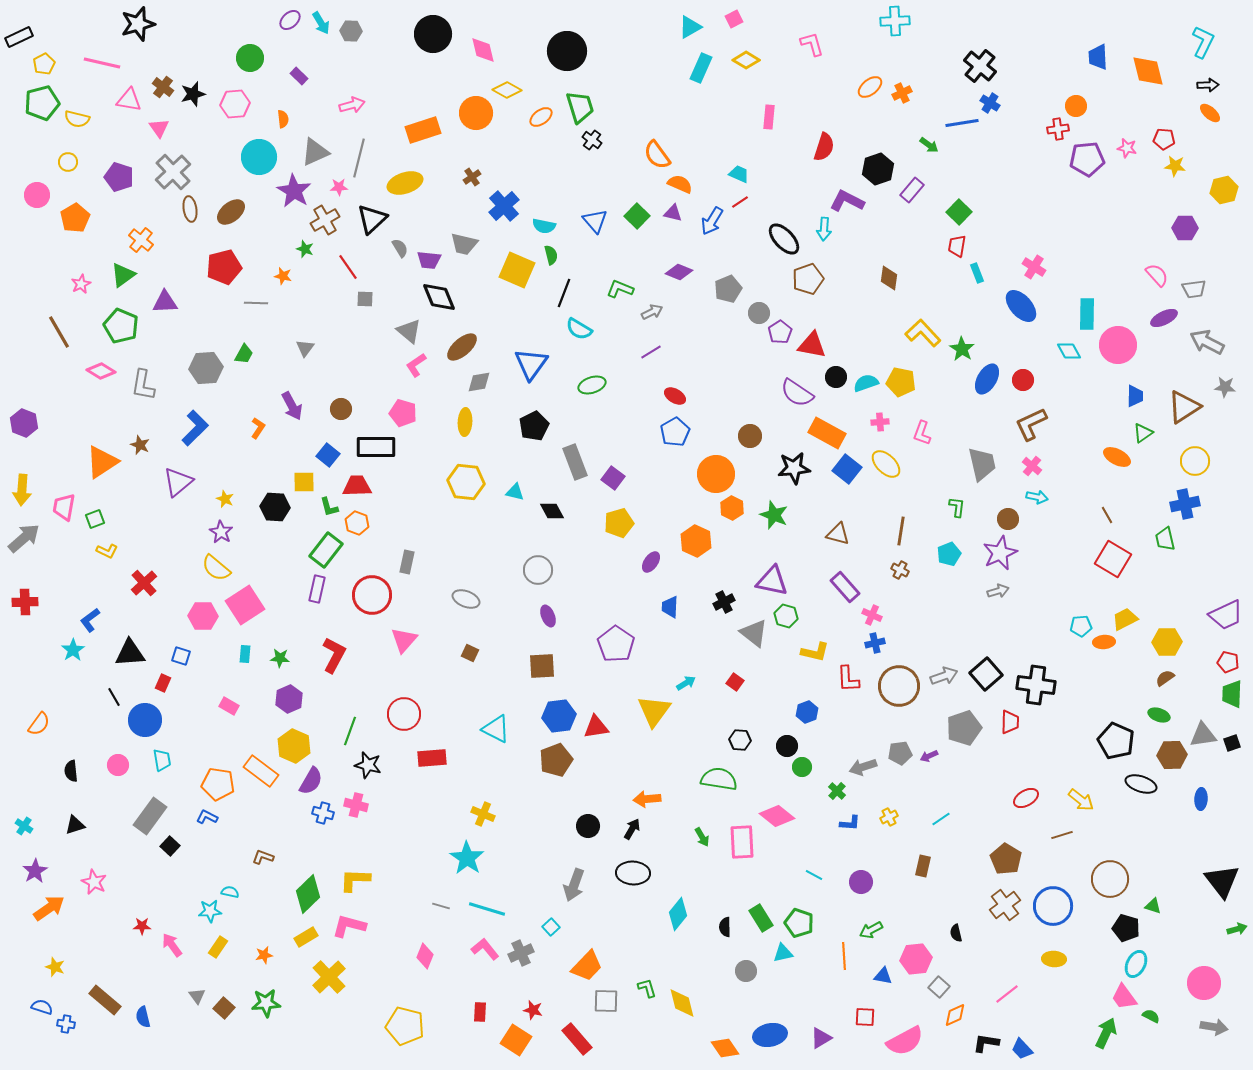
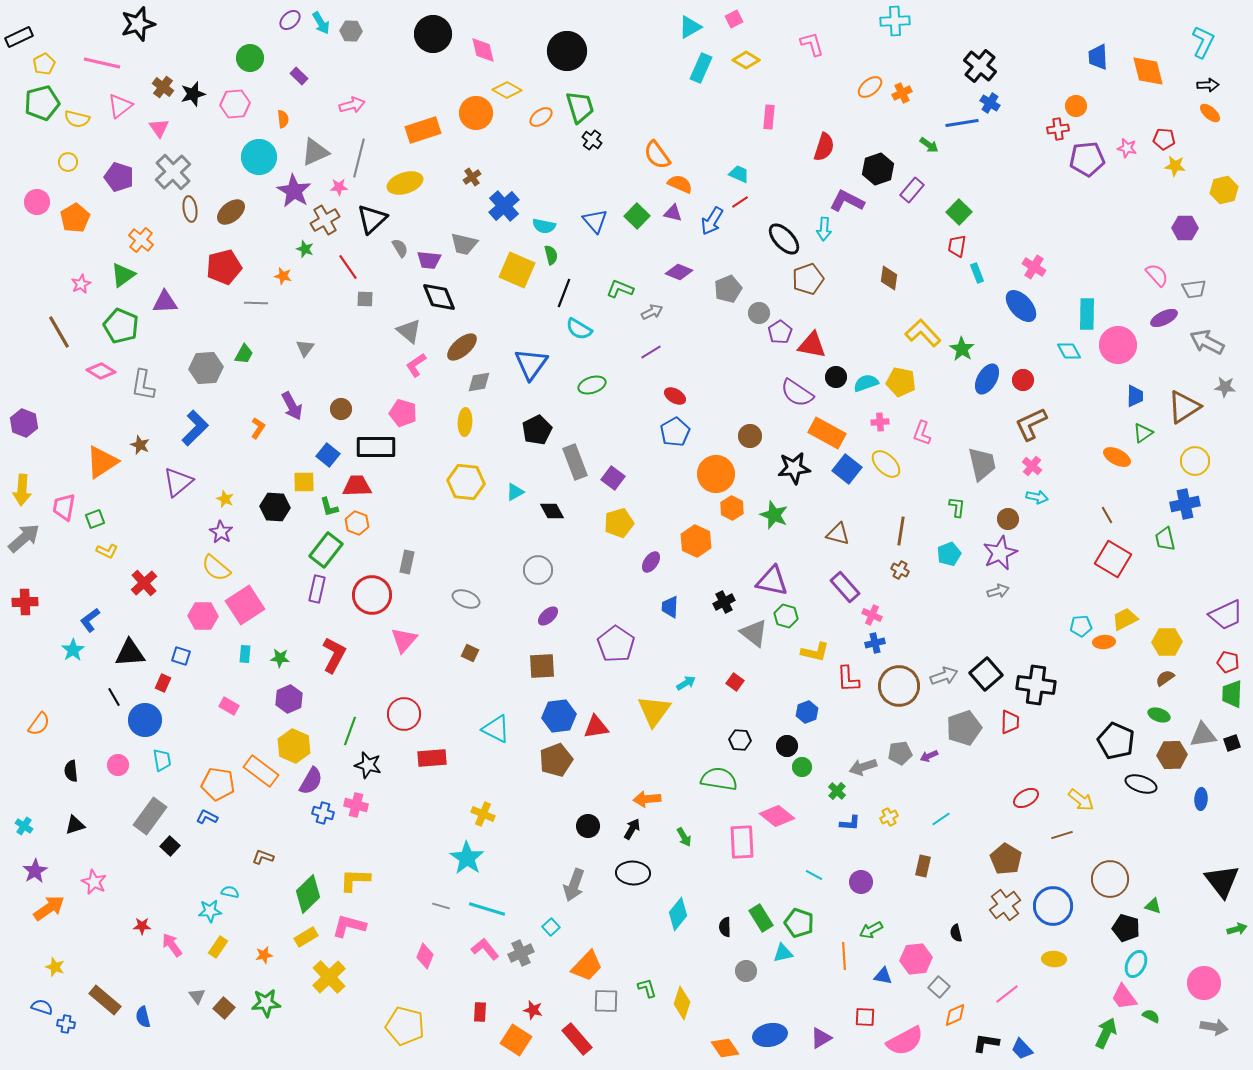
pink triangle at (129, 100): moved 9 px left, 6 px down; rotated 48 degrees counterclockwise
pink circle at (37, 195): moved 7 px down
black pentagon at (534, 426): moved 3 px right, 4 px down
cyan triangle at (515, 492): rotated 42 degrees counterclockwise
purple ellipse at (548, 616): rotated 70 degrees clockwise
green arrow at (702, 837): moved 18 px left
yellow diamond at (682, 1003): rotated 32 degrees clockwise
